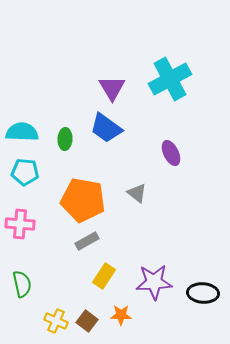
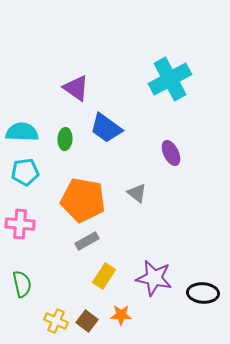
purple triangle: moved 36 px left; rotated 24 degrees counterclockwise
cyan pentagon: rotated 12 degrees counterclockwise
purple star: moved 4 px up; rotated 15 degrees clockwise
